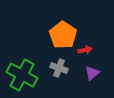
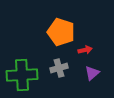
orange pentagon: moved 2 px left, 3 px up; rotated 16 degrees counterclockwise
gray cross: rotated 36 degrees counterclockwise
green cross: rotated 32 degrees counterclockwise
